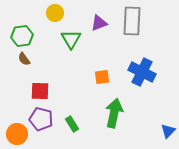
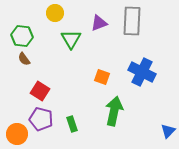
green hexagon: rotated 15 degrees clockwise
orange square: rotated 28 degrees clockwise
red square: rotated 30 degrees clockwise
green arrow: moved 2 px up
green rectangle: rotated 14 degrees clockwise
